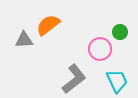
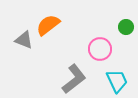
green circle: moved 6 px right, 5 px up
gray triangle: rotated 24 degrees clockwise
